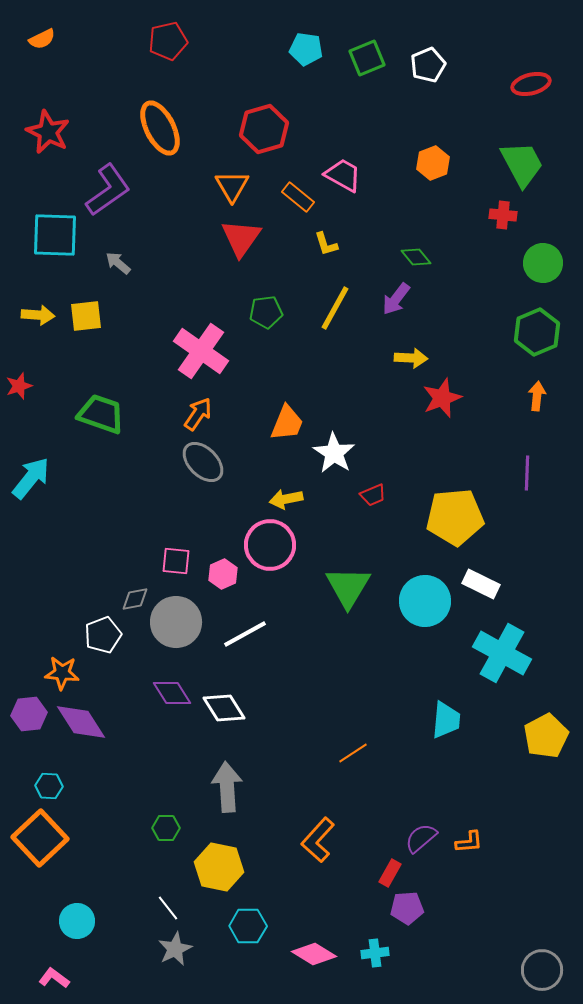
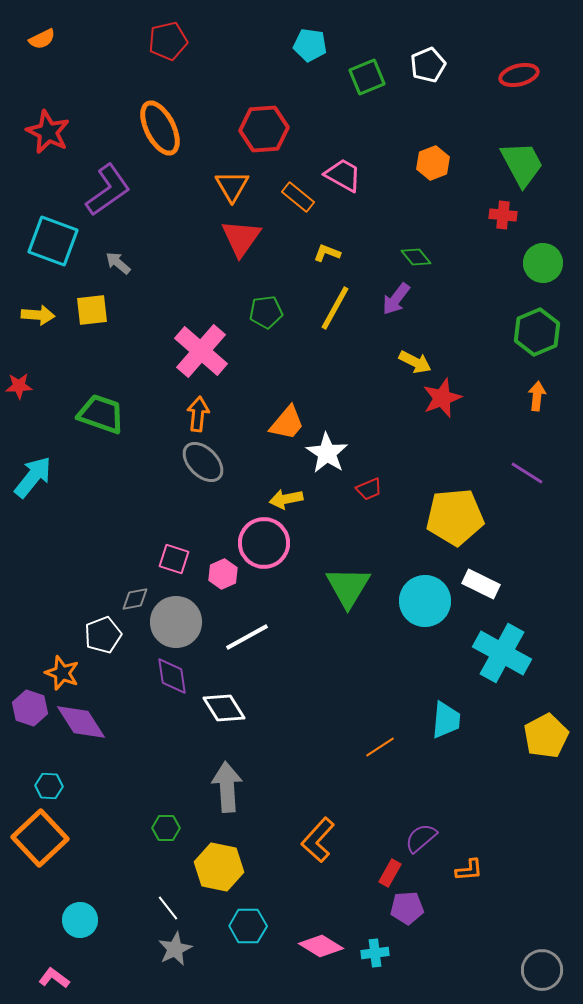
cyan pentagon at (306, 49): moved 4 px right, 4 px up
green square at (367, 58): moved 19 px down
red ellipse at (531, 84): moved 12 px left, 9 px up
red hexagon at (264, 129): rotated 12 degrees clockwise
cyan square at (55, 235): moved 2 px left, 6 px down; rotated 18 degrees clockwise
yellow L-shape at (326, 244): moved 1 px right, 9 px down; rotated 128 degrees clockwise
yellow square at (86, 316): moved 6 px right, 6 px up
pink cross at (201, 351): rotated 6 degrees clockwise
yellow arrow at (411, 358): moved 4 px right, 4 px down; rotated 24 degrees clockwise
red star at (19, 386): rotated 16 degrees clockwise
orange arrow at (198, 414): rotated 28 degrees counterclockwise
orange trapezoid at (287, 423): rotated 18 degrees clockwise
white star at (334, 453): moved 7 px left
purple line at (527, 473): rotated 60 degrees counterclockwise
cyan arrow at (31, 478): moved 2 px right, 1 px up
red trapezoid at (373, 495): moved 4 px left, 6 px up
pink circle at (270, 545): moved 6 px left, 2 px up
pink square at (176, 561): moved 2 px left, 2 px up; rotated 12 degrees clockwise
white line at (245, 634): moved 2 px right, 3 px down
orange star at (62, 673): rotated 16 degrees clockwise
purple diamond at (172, 693): moved 17 px up; rotated 24 degrees clockwise
purple hexagon at (29, 714): moved 1 px right, 6 px up; rotated 24 degrees clockwise
orange line at (353, 753): moved 27 px right, 6 px up
orange L-shape at (469, 842): moved 28 px down
cyan circle at (77, 921): moved 3 px right, 1 px up
pink diamond at (314, 954): moved 7 px right, 8 px up
